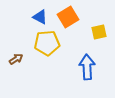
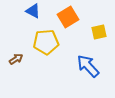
blue triangle: moved 7 px left, 6 px up
yellow pentagon: moved 1 px left, 1 px up
blue arrow: moved 1 px right, 1 px up; rotated 40 degrees counterclockwise
